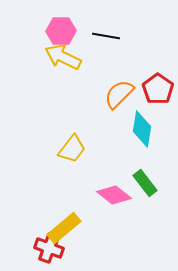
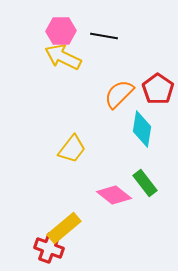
black line: moved 2 px left
